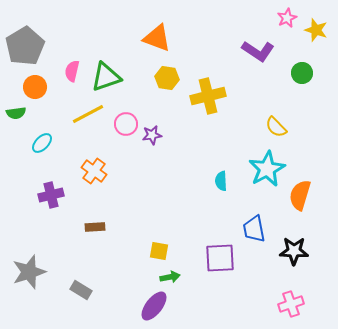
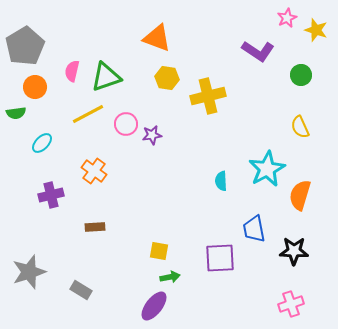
green circle: moved 1 px left, 2 px down
yellow semicircle: moved 24 px right; rotated 20 degrees clockwise
